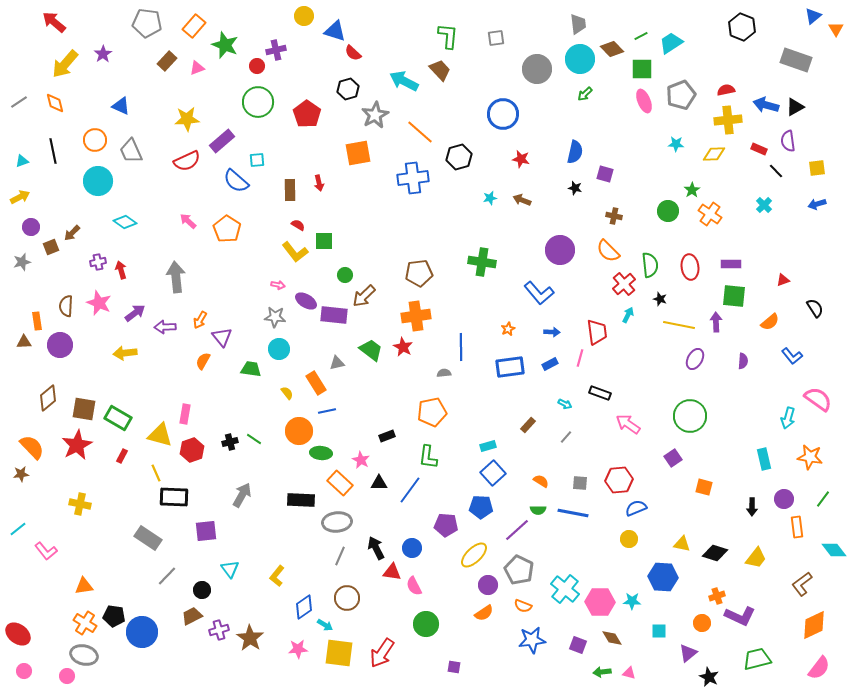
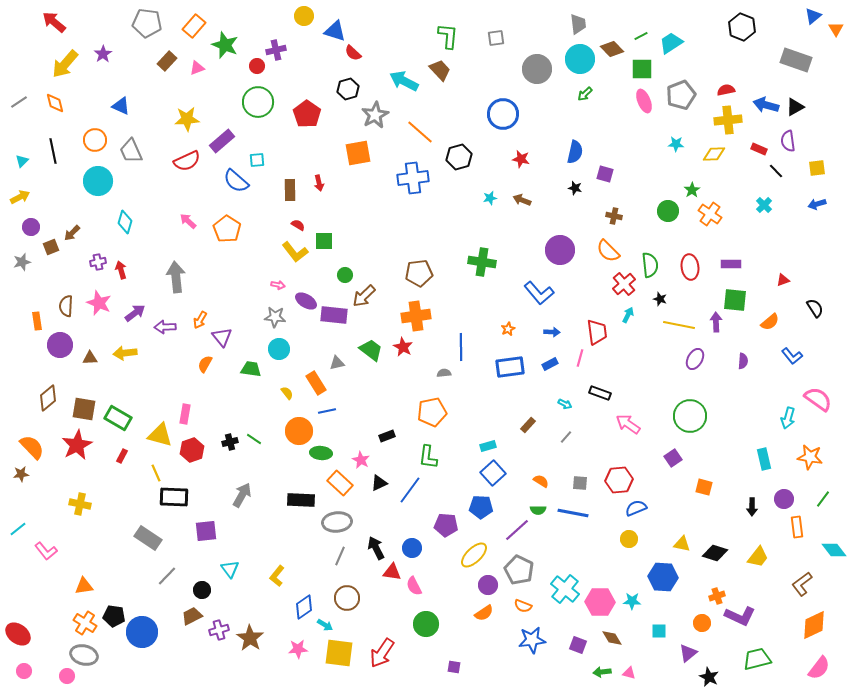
cyan triangle at (22, 161): rotated 24 degrees counterclockwise
cyan diamond at (125, 222): rotated 70 degrees clockwise
green square at (734, 296): moved 1 px right, 4 px down
brown triangle at (24, 342): moved 66 px right, 16 px down
orange semicircle at (203, 361): moved 2 px right, 3 px down
black triangle at (379, 483): rotated 24 degrees counterclockwise
yellow trapezoid at (756, 558): moved 2 px right, 1 px up
